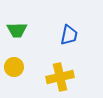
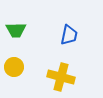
green trapezoid: moved 1 px left
yellow cross: moved 1 px right; rotated 28 degrees clockwise
